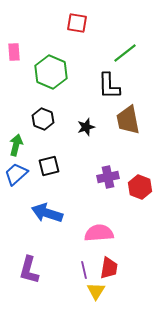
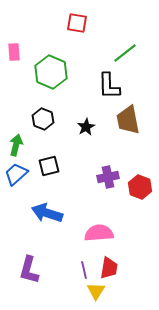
black star: rotated 12 degrees counterclockwise
